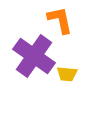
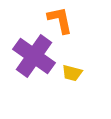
yellow trapezoid: moved 5 px right, 1 px up; rotated 10 degrees clockwise
